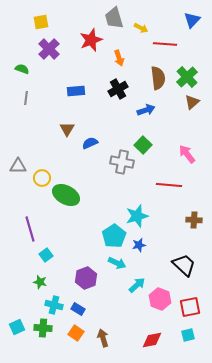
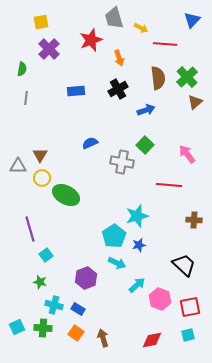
green semicircle at (22, 69): rotated 80 degrees clockwise
brown triangle at (192, 102): moved 3 px right
brown triangle at (67, 129): moved 27 px left, 26 px down
green square at (143, 145): moved 2 px right
